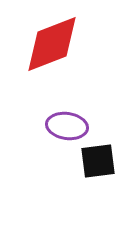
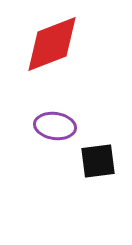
purple ellipse: moved 12 px left
